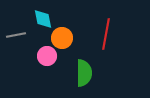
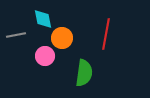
pink circle: moved 2 px left
green semicircle: rotated 8 degrees clockwise
